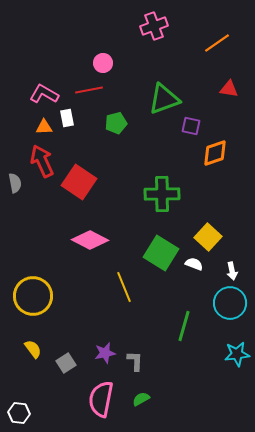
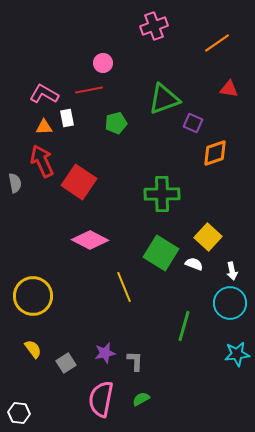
purple square: moved 2 px right, 3 px up; rotated 12 degrees clockwise
